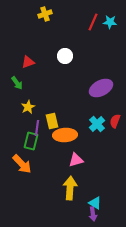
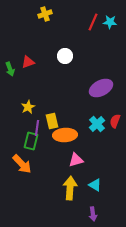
green arrow: moved 7 px left, 14 px up; rotated 16 degrees clockwise
cyan triangle: moved 18 px up
